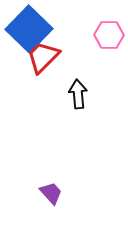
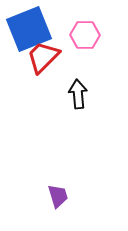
blue square: rotated 24 degrees clockwise
pink hexagon: moved 24 px left
purple trapezoid: moved 7 px right, 3 px down; rotated 25 degrees clockwise
